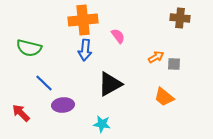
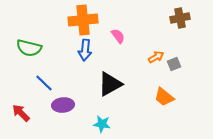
brown cross: rotated 18 degrees counterclockwise
gray square: rotated 24 degrees counterclockwise
